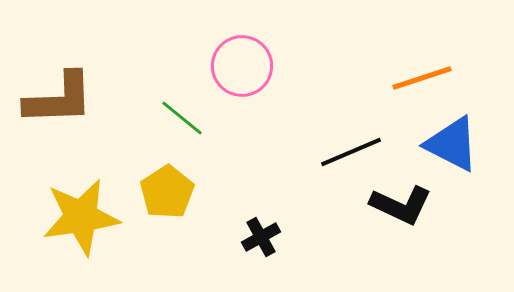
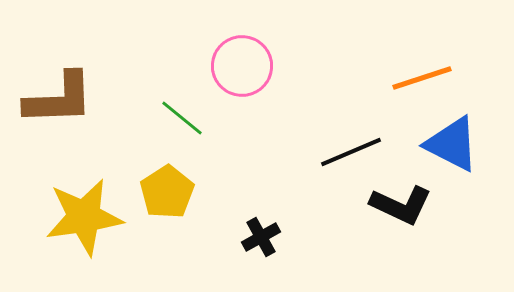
yellow star: moved 3 px right
